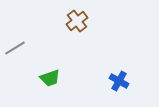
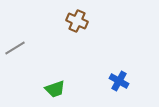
brown cross: rotated 30 degrees counterclockwise
green trapezoid: moved 5 px right, 11 px down
